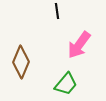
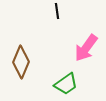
pink arrow: moved 7 px right, 3 px down
green trapezoid: rotated 15 degrees clockwise
